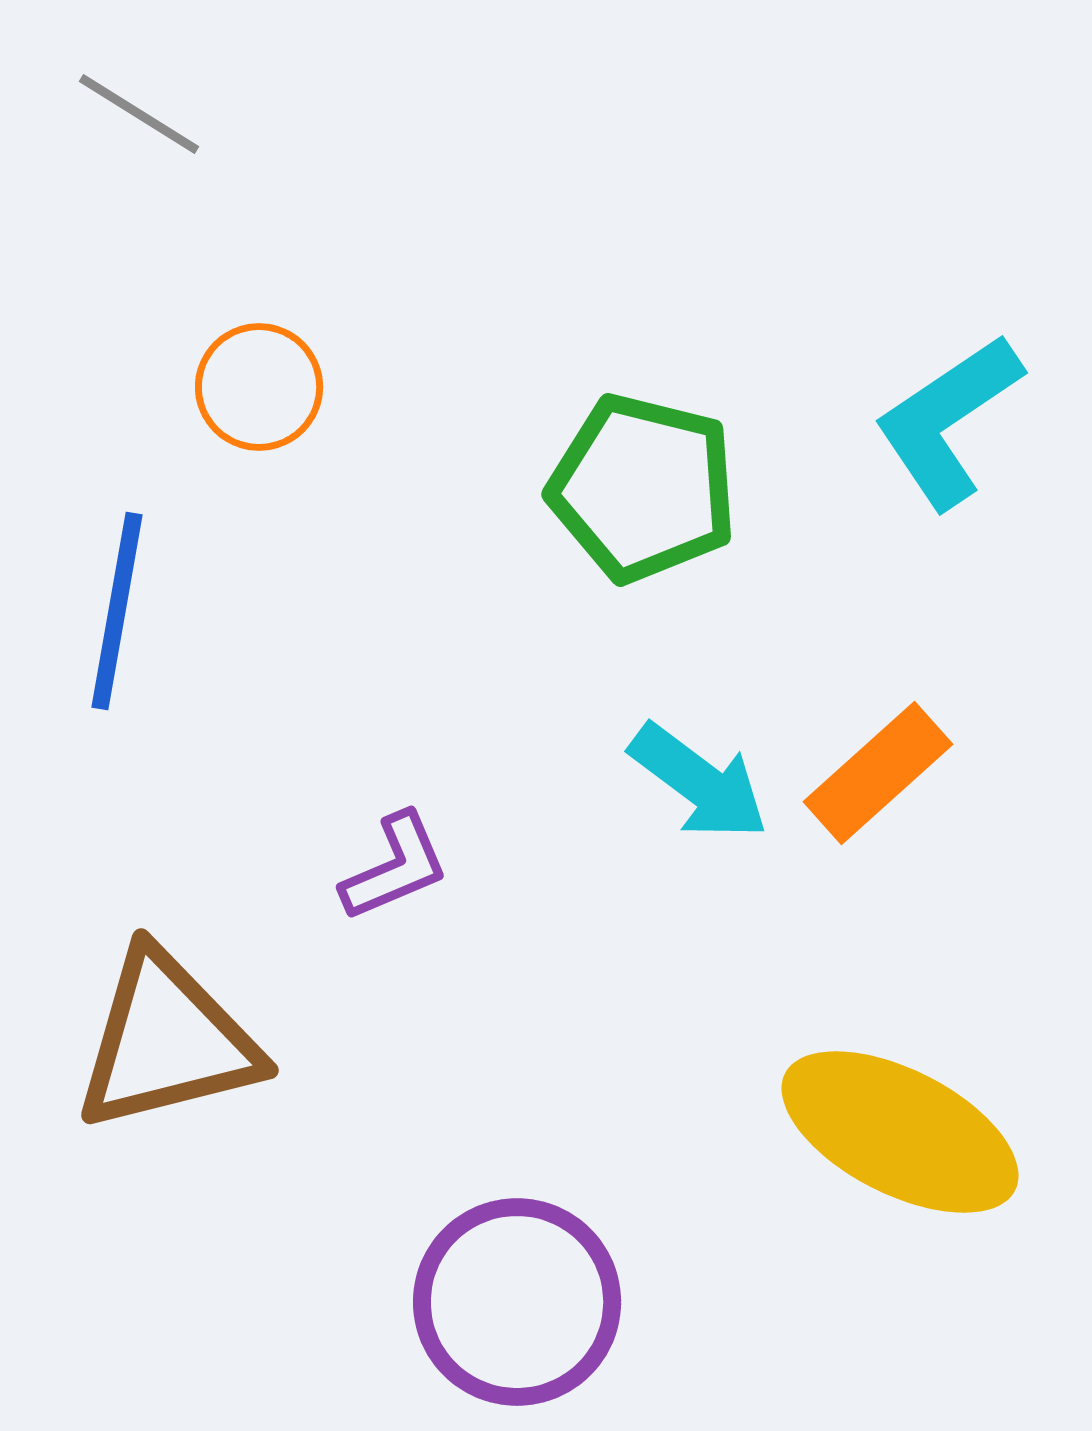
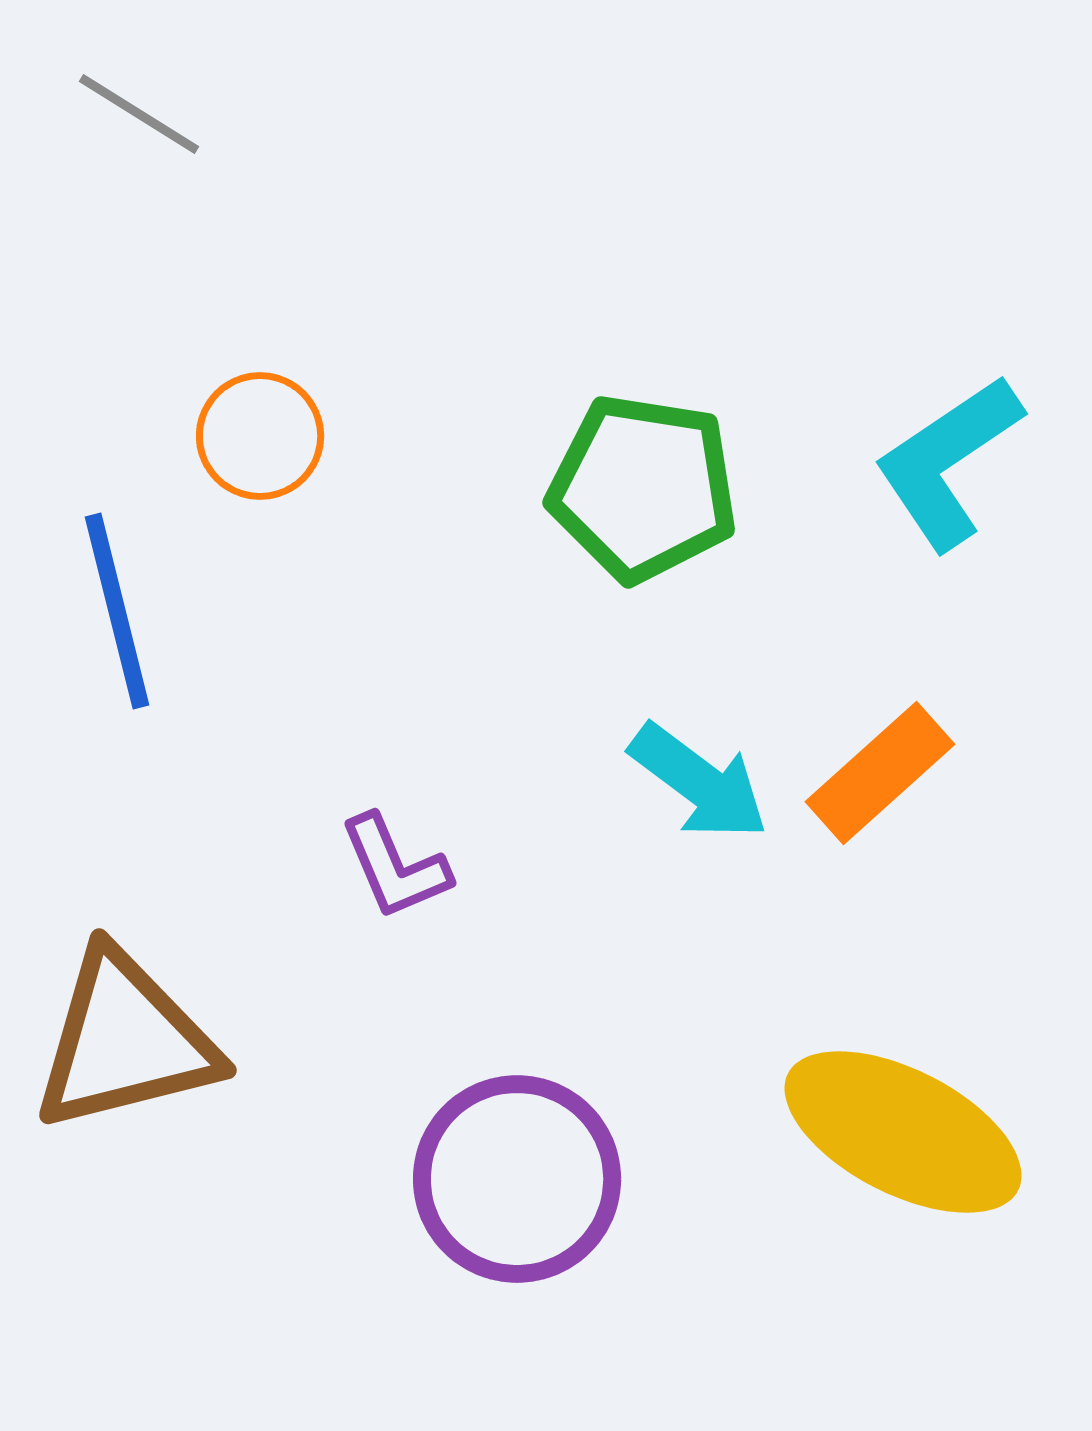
orange circle: moved 1 px right, 49 px down
cyan L-shape: moved 41 px down
green pentagon: rotated 5 degrees counterclockwise
blue line: rotated 24 degrees counterclockwise
orange rectangle: moved 2 px right
purple L-shape: rotated 90 degrees clockwise
brown triangle: moved 42 px left
yellow ellipse: moved 3 px right
purple circle: moved 123 px up
